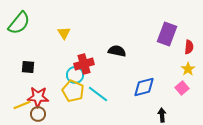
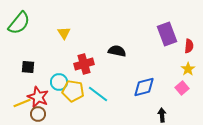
purple rectangle: rotated 40 degrees counterclockwise
red semicircle: moved 1 px up
cyan circle: moved 16 px left, 7 px down
yellow pentagon: rotated 15 degrees counterclockwise
red star: rotated 20 degrees clockwise
yellow line: moved 2 px up
